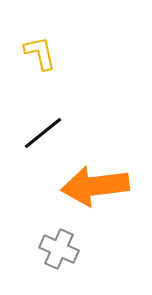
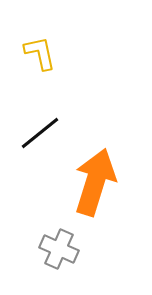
black line: moved 3 px left
orange arrow: moved 4 px up; rotated 114 degrees clockwise
